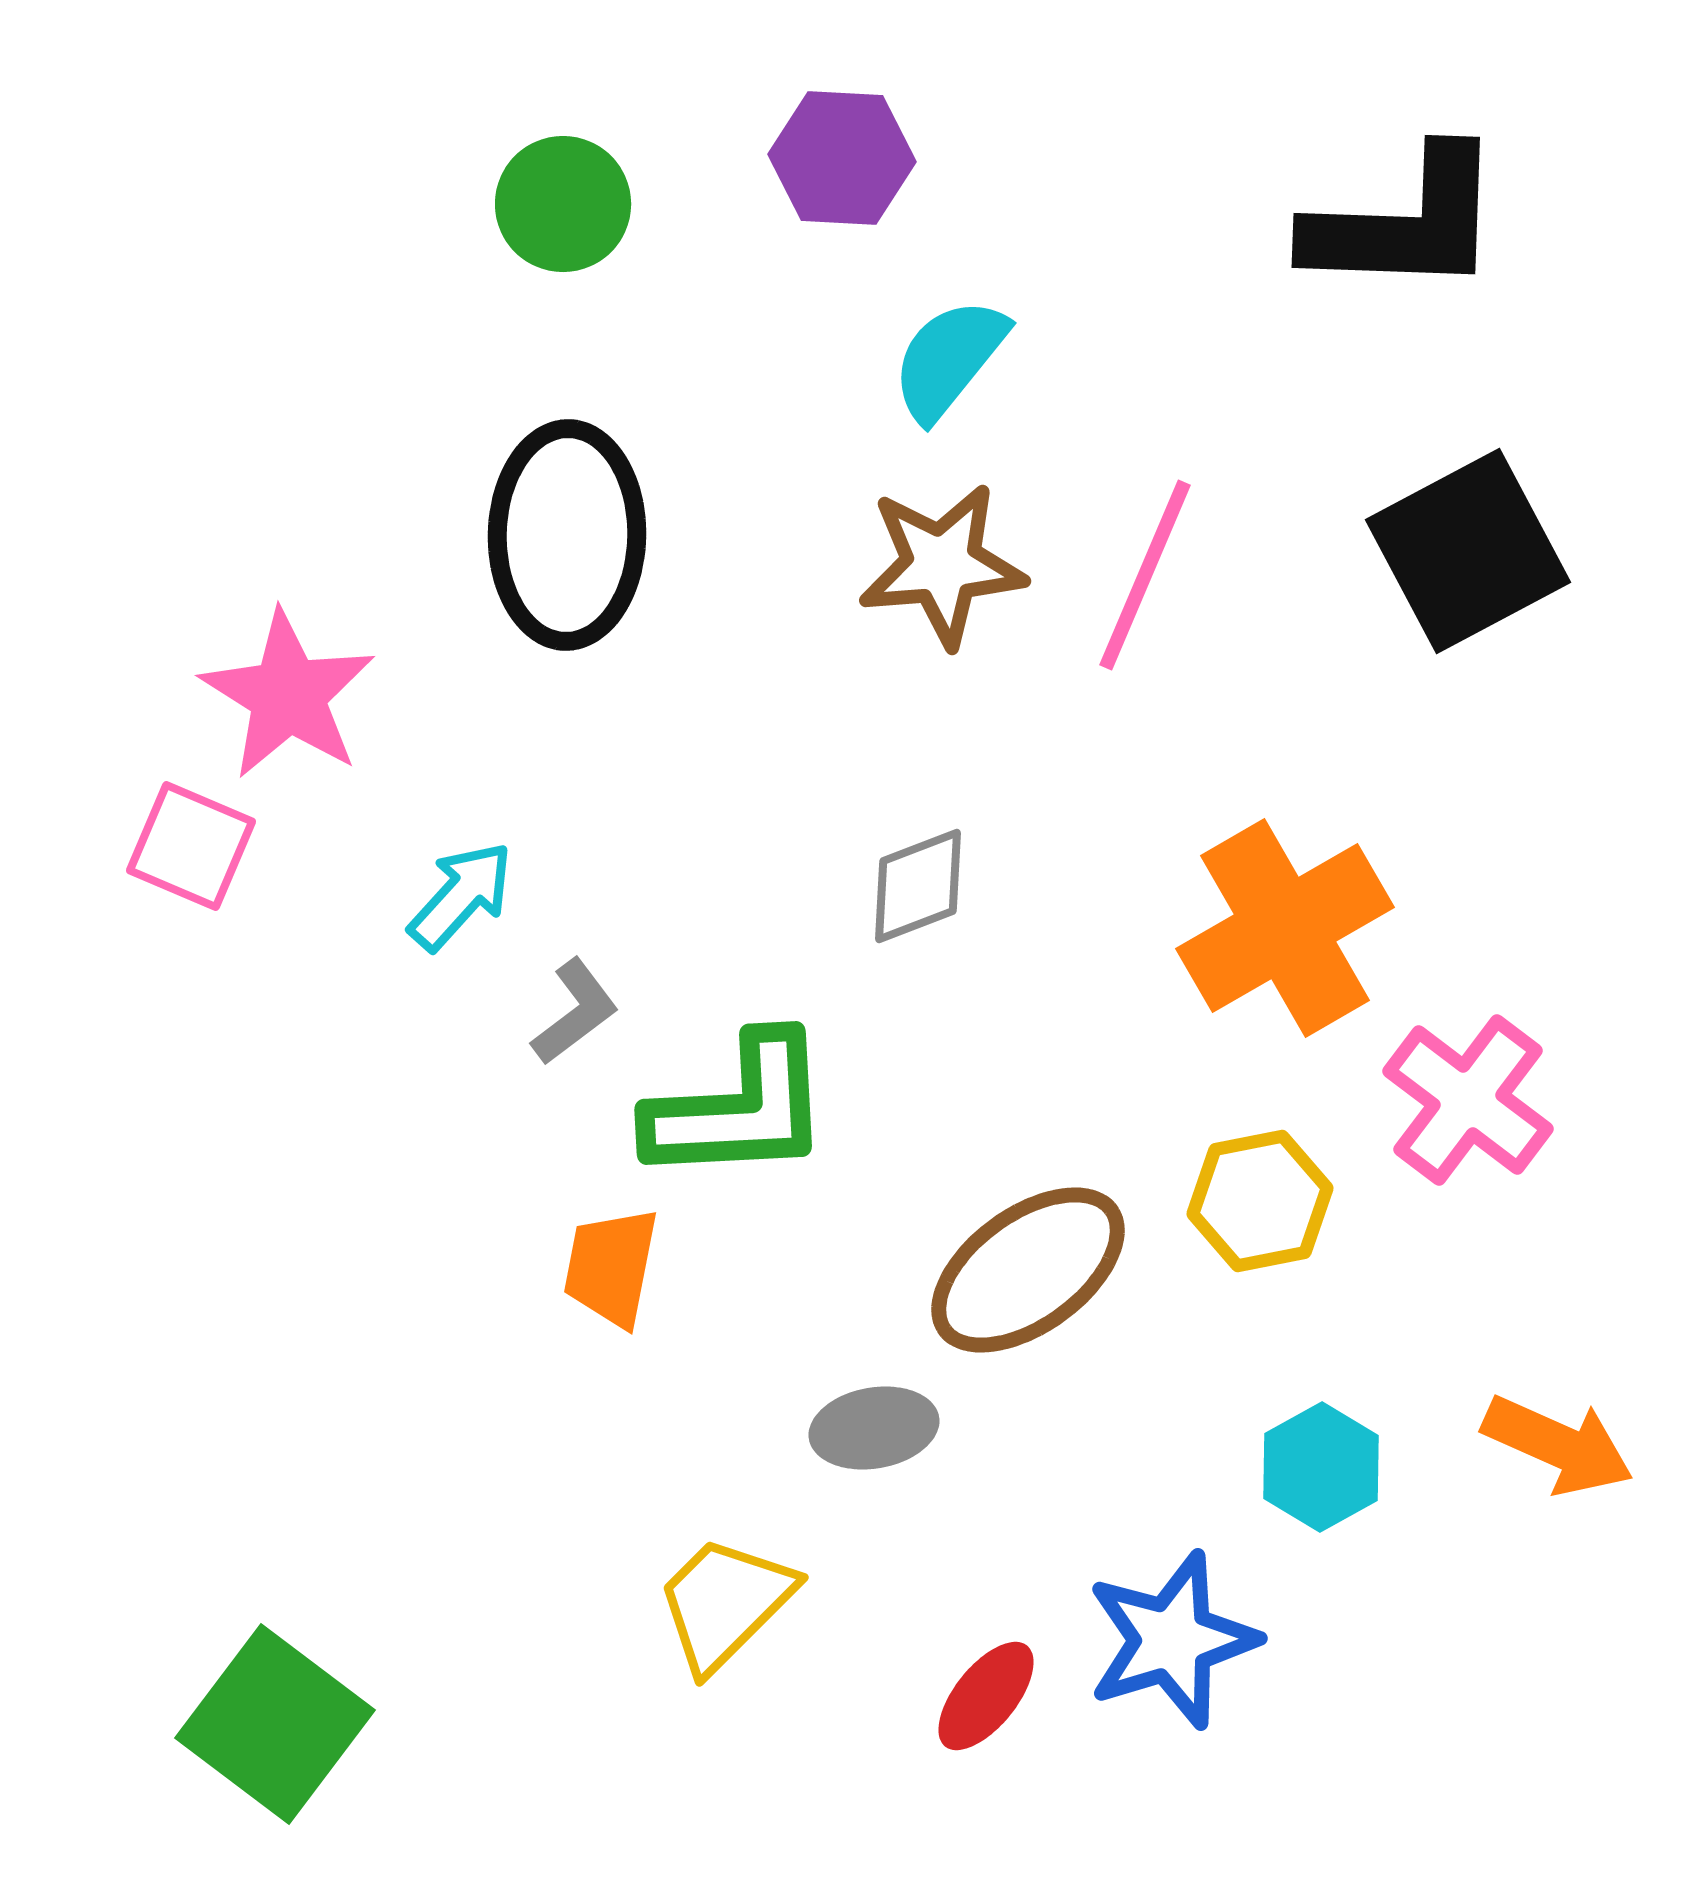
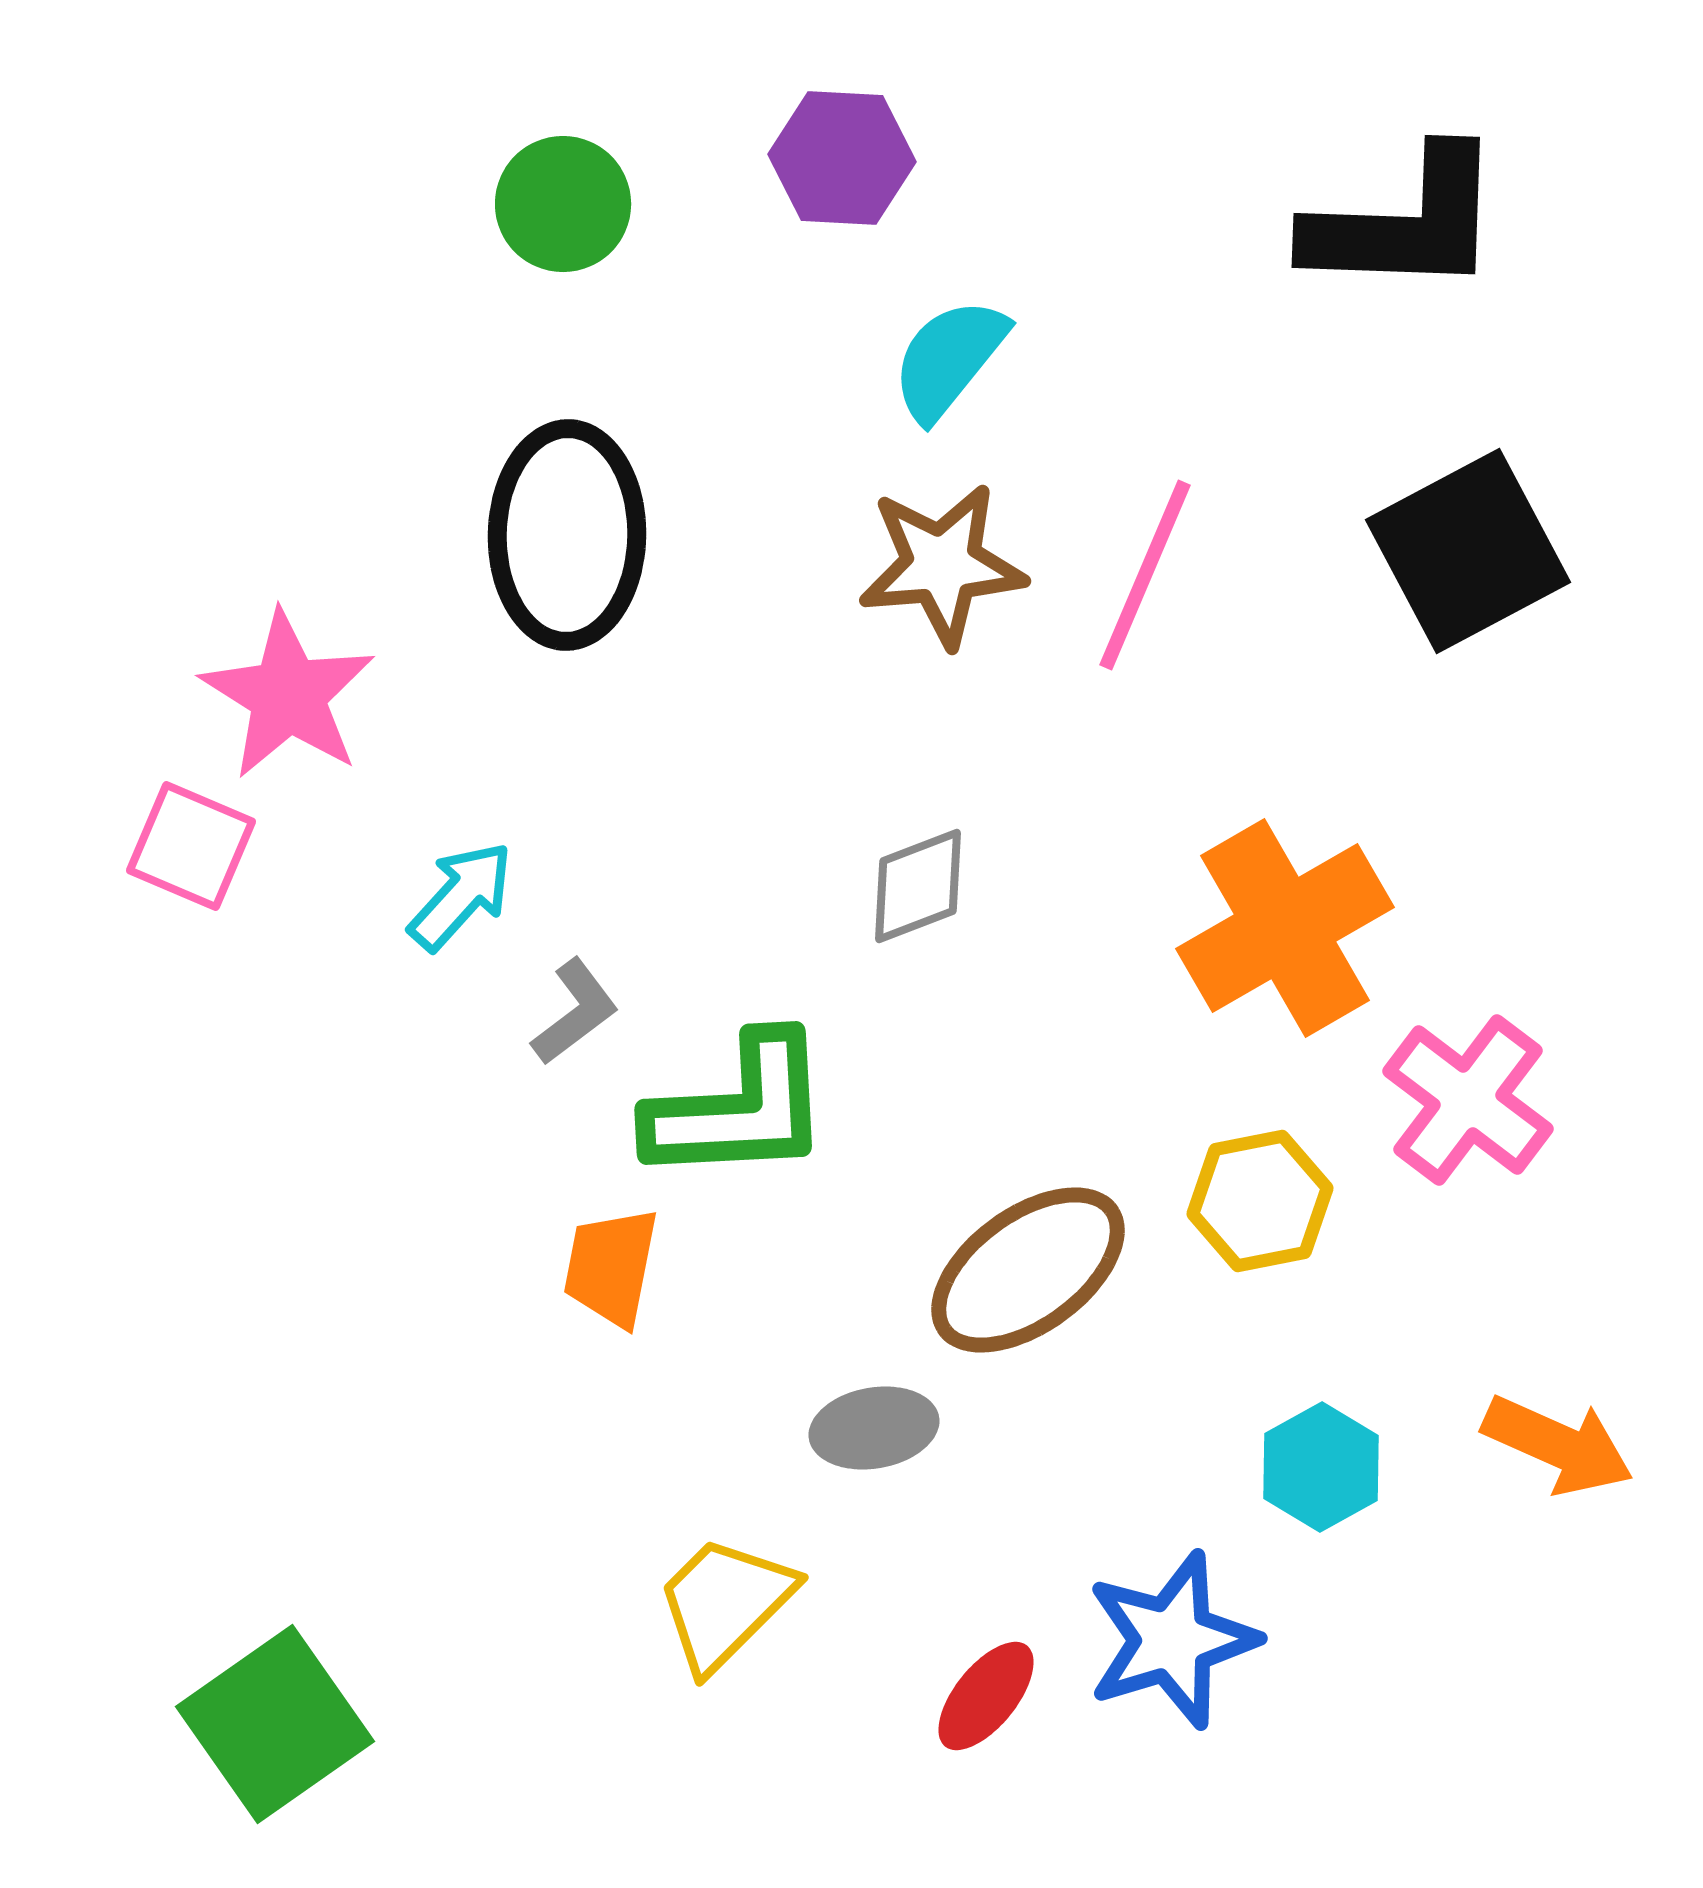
green square: rotated 18 degrees clockwise
